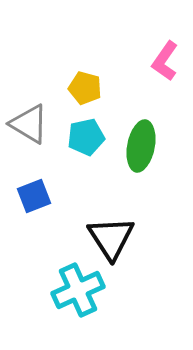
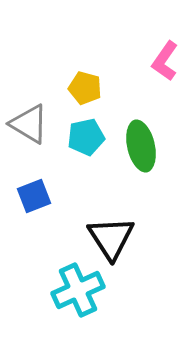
green ellipse: rotated 24 degrees counterclockwise
